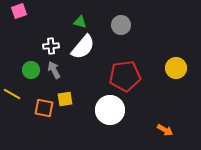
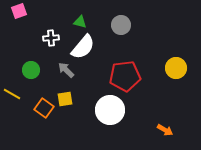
white cross: moved 8 px up
gray arrow: moved 12 px right; rotated 18 degrees counterclockwise
orange square: rotated 24 degrees clockwise
